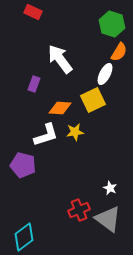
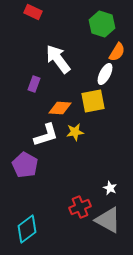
green hexagon: moved 10 px left
orange semicircle: moved 2 px left
white arrow: moved 2 px left
yellow square: moved 1 px down; rotated 15 degrees clockwise
purple pentagon: moved 2 px right; rotated 15 degrees clockwise
red cross: moved 1 px right, 3 px up
gray triangle: moved 1 px down; rotated 8 degrees counterclockwise
cyan diamond: moved 3 px right, 8 px up
